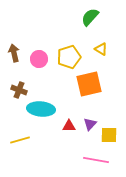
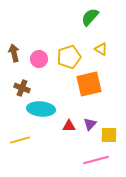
brown cross: moved 3 px right, 2 px up
pink line: rotated 25 degrees counterclockwise
